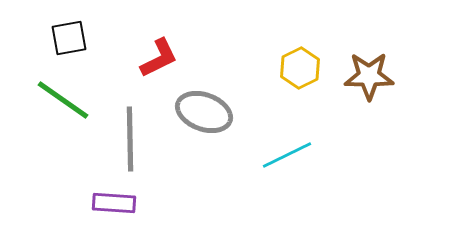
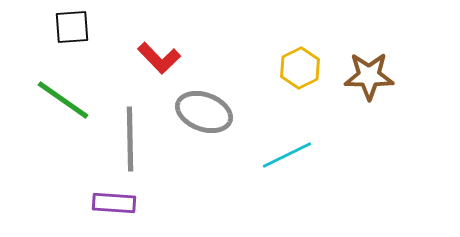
black square: moved 3 px right, 11 px up; rotated 6 degrees clockwise
red L-shape: rotated 72 degrees clockwise
